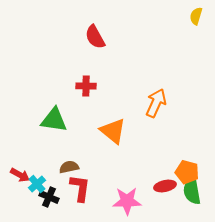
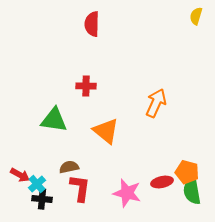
red semicircle: moved 3 px left, 13 px up; rotated 30 degrees clockwise
orange triangle: moved 7 px left
red ellipse: moved 3 px left, 4 px up
black cross: moved 7 px left, 2 px down; rotated 18 degrees counterclockwise
pink star: moved 8 px up; rotated 16 degrees clockwise
